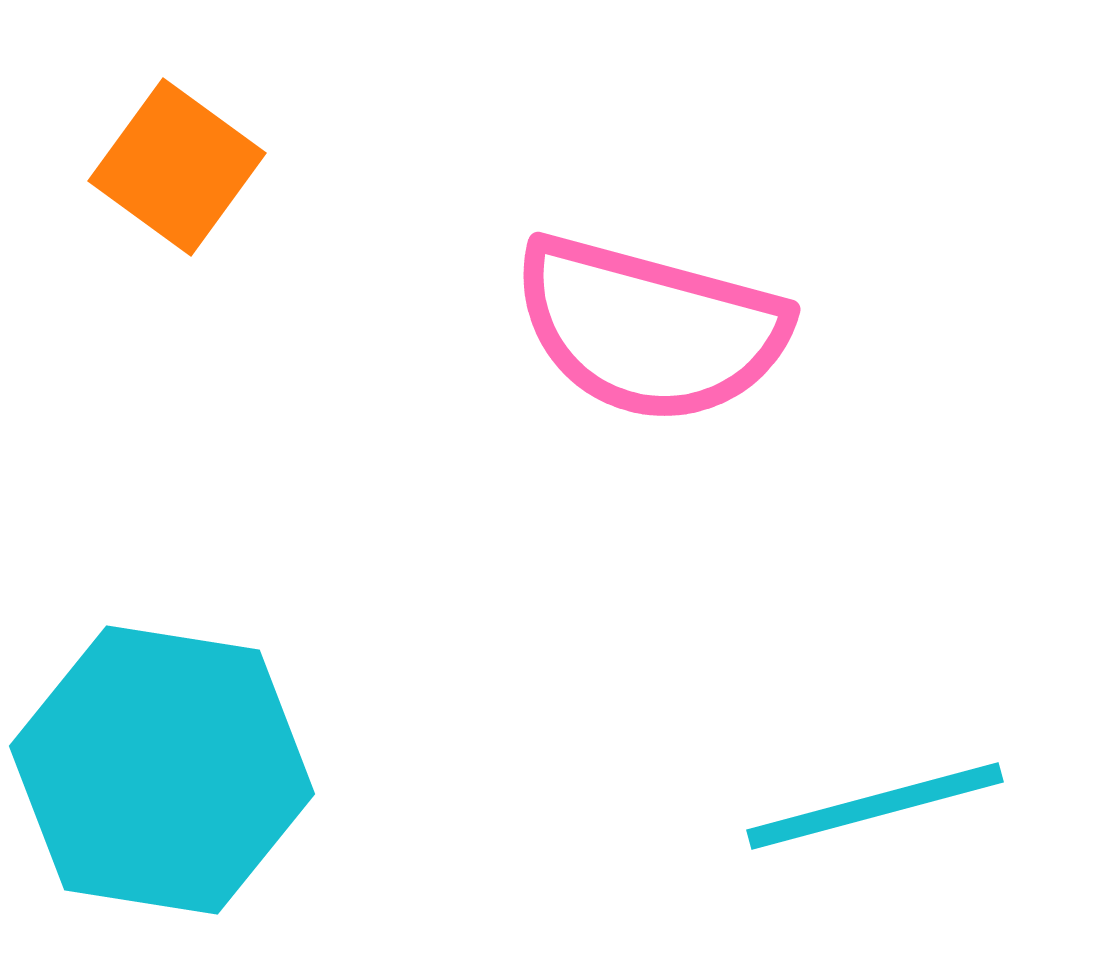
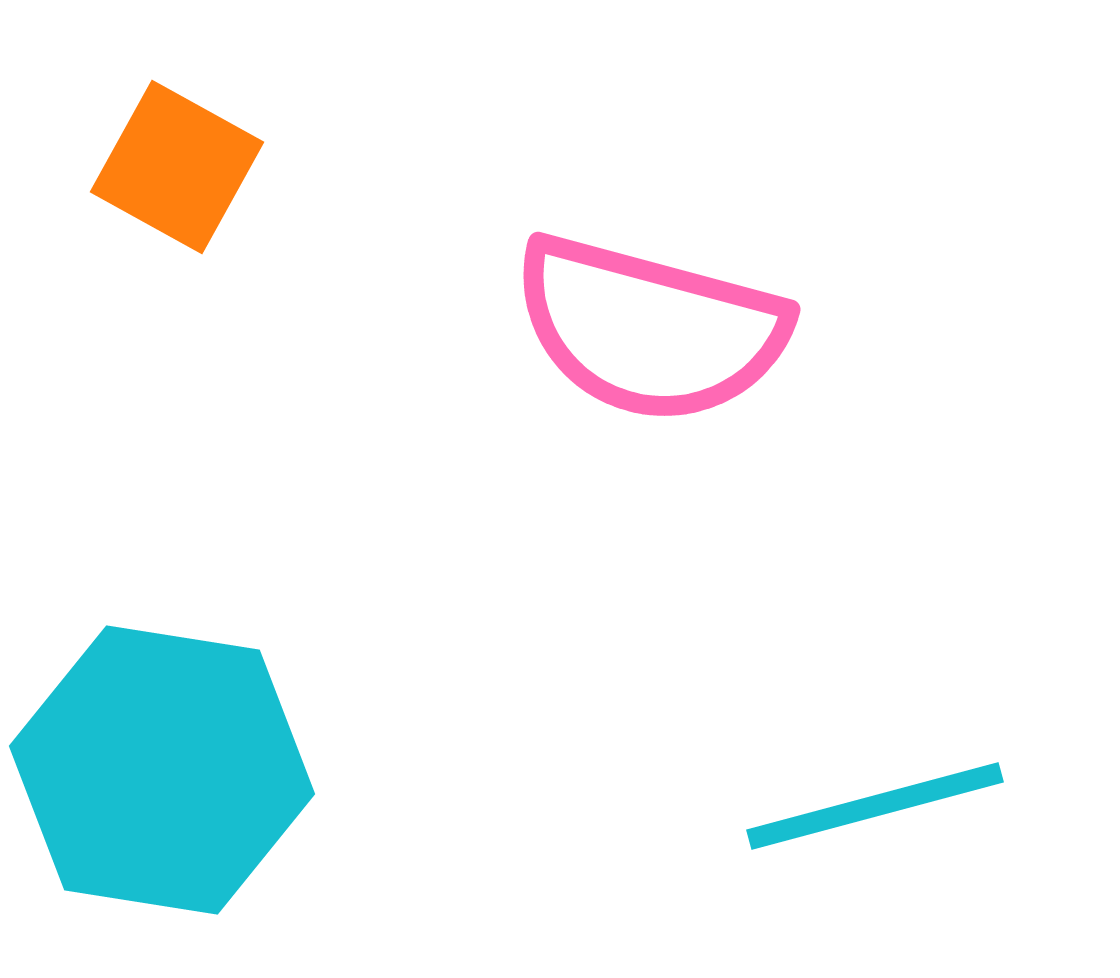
orange square: rotated 7 degrees counterclockwise
